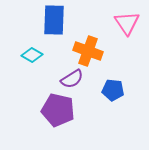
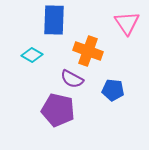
purple semicircle: rotated 60 degrees clockwise
